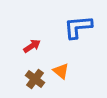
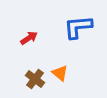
red arrow: moved 3 px left, 8 px up
orange triangle: moved 1 px left, 2 px down
